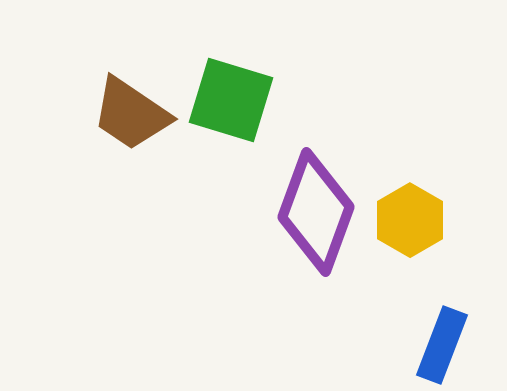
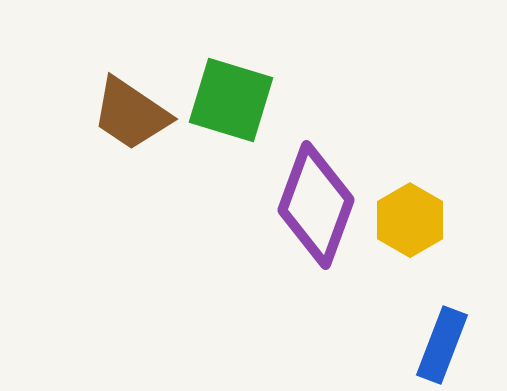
purple diamond: moved 7 px up
